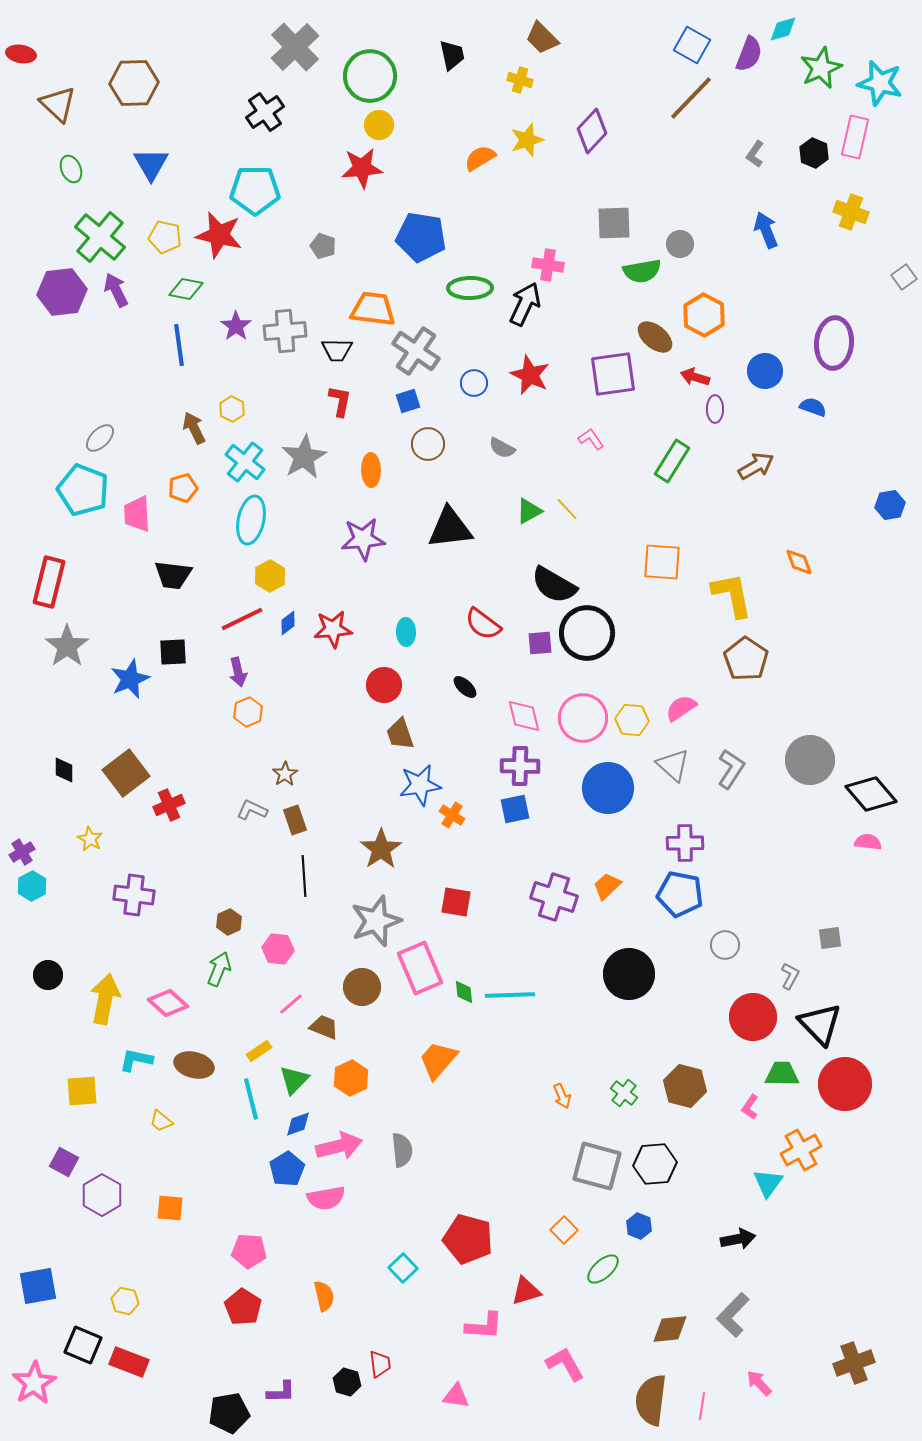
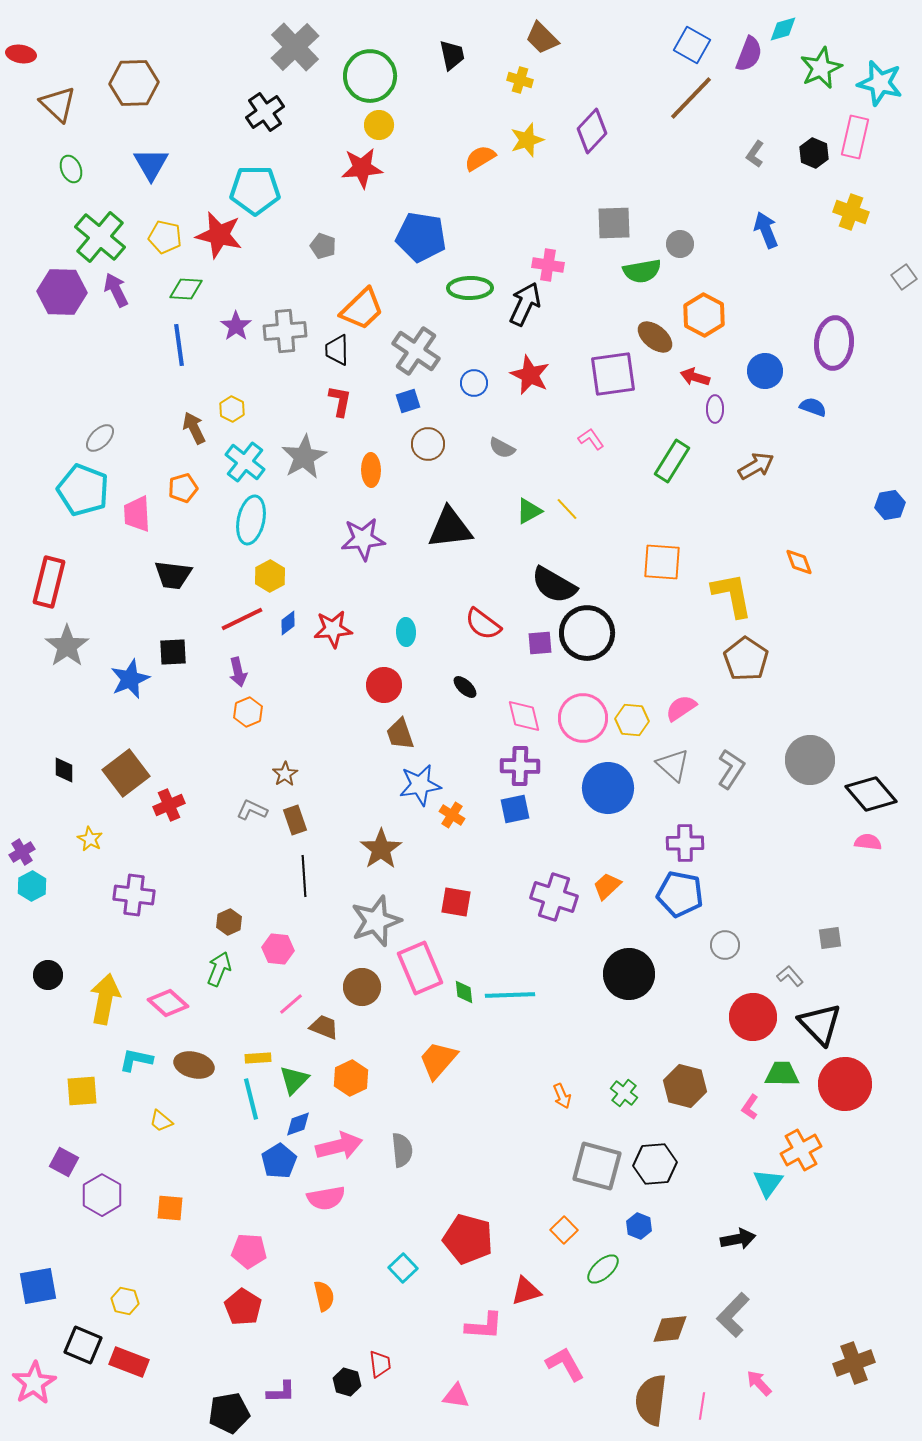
green diamond at (186, 289): rotated 8 degrees counterclockwise
purple hexagon at (62, 292): rotated 9 degrees clockwise
orange trapezoid at (373, 309): moved 11 px left; rotated 129 degrees clockwise
black trapezoid at (337, 350): rotated 88 degrees clockwise
gray L-shape at (790, 976): rotated 68 degrees counterclockwise
yellow rectangle at (259, 1051): moved 1 px left, 7 px down; rotated 30 degrees clockwise
blue pentagon at (287, 1169): moved 8 px left, 8 px up
